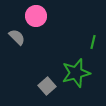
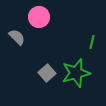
pink circle: moved 3 px right, 1 px down
green line: moved 1 px left
gray square: moved 13 px up
